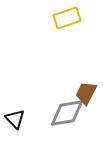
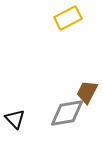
yellow rectangle: moved 1 px right; rotated 8 degrees counterclockwise
brown trapezoid: moved 1 px right, 1 px up
